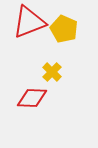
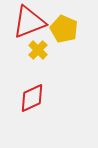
yellow cross: moved 14 px left, 22 px up
red diamond: rotated 28 degrees counterclockwise
